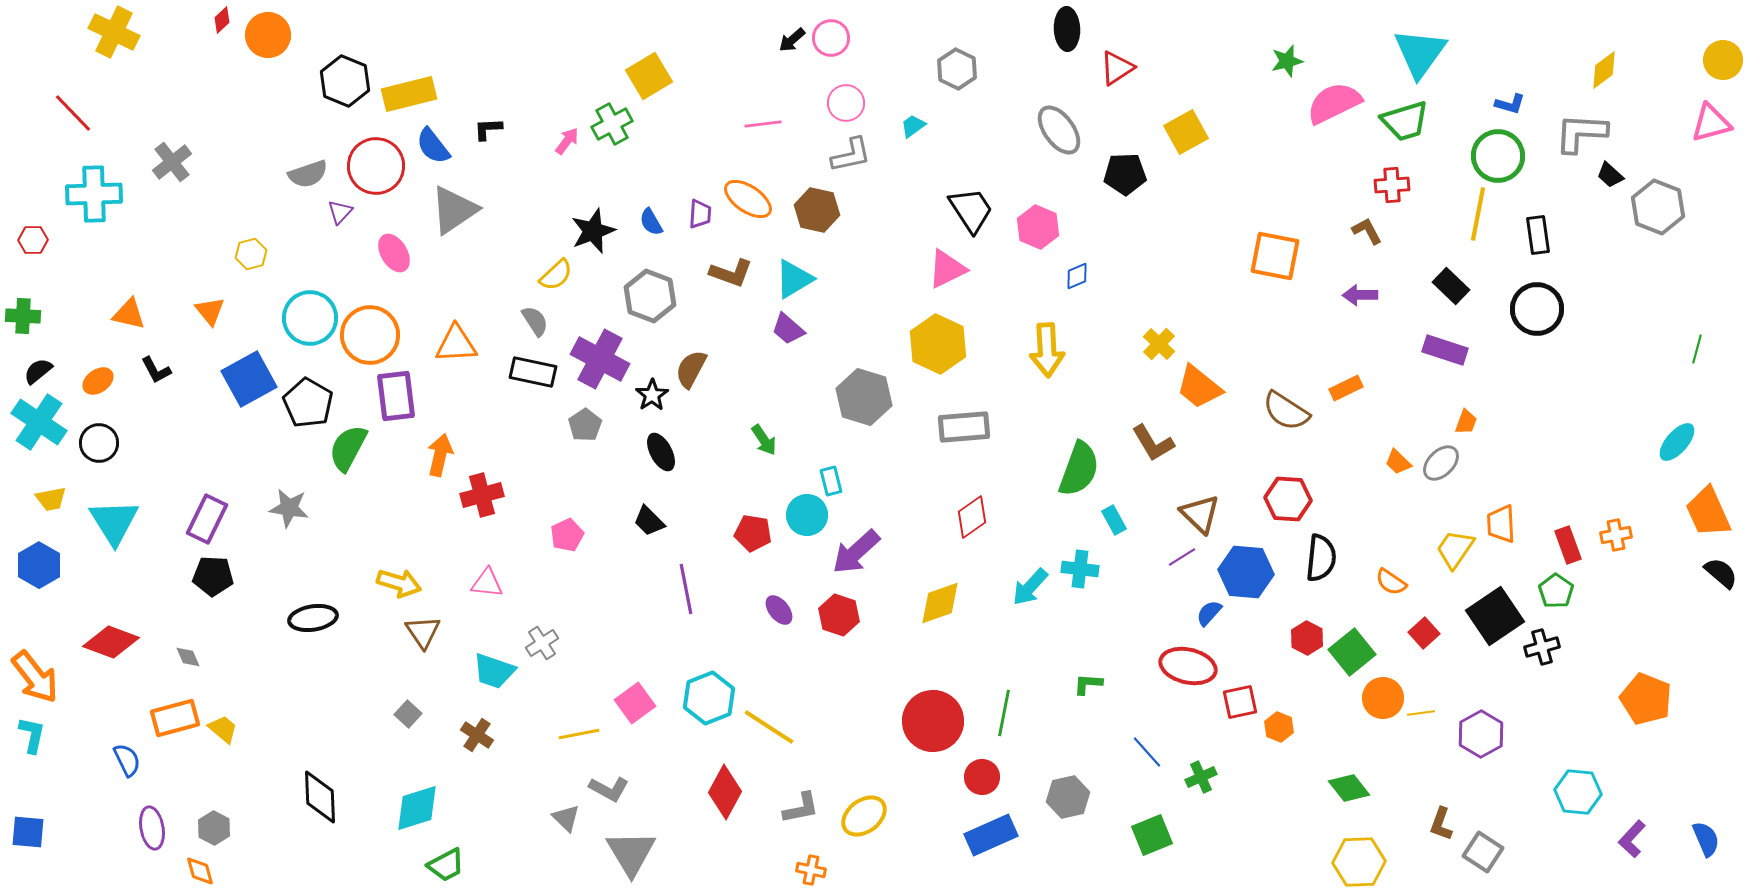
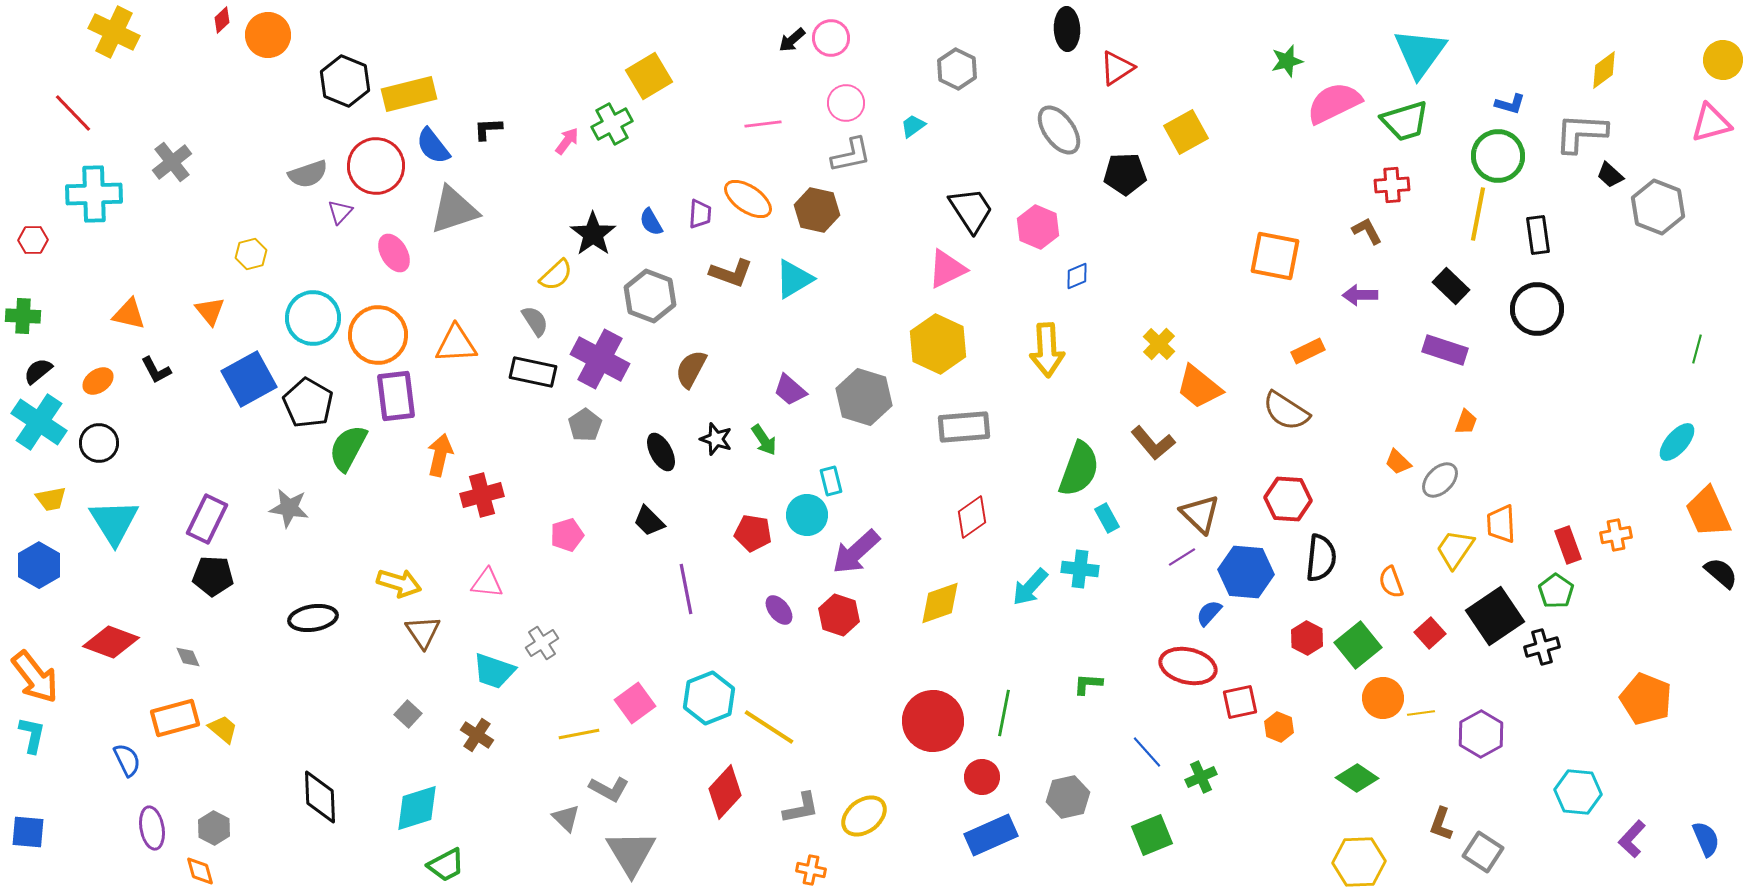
gray triangle at (454, 210): rotated 16 degrees clockwise
black star at (593, 231): moved 3 px down; rotated 15 degrees counterclockwise
cyan circle at (310, 318): moved 3 px right
purple trapezoid at (788, 329): moved 2 px right, 61 px down
orange circle at (370, 335): moved 8 px right
orange rectangle at (1346, 388): moved 38 px left, 37 px up
black star at (652, 395): moved 64 px right, 44 px down; rotated 20 degrees counterclockwise
brown L-shape at (1153, 443): rotated 9 degrees counterclockwise
gray ellipse at (1441, 463): moved 1 px left, 17 px down
cyan rectangle at (1114, 520): moved 7 px left, 2 px up
pink pentagon at (567, 535): rotated 8 degrees clockwise
orange semicircle at (1391, 582): rotated 36 degrees clockwise
red square at (1424, 633): moved 6 px right
green square at (1352, 652): moved 6 px right, 7 px up
green diamond at (1349, 788): moved 8 px right, 10 px up; rotated 18 degrees counterclockwise
red diamond at (725, 792): rotated 14 degrees clockwise
